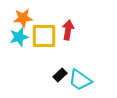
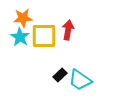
cyan star: moved 1 px right; rotated 24 degrees counterclockwise
